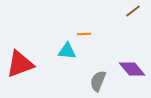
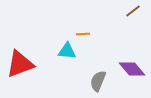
orange line: moved 1 px left
